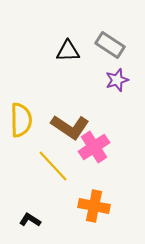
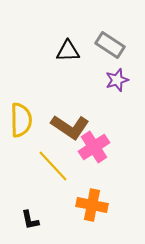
orange cross: moved 2 px left, 1 px up
black L-shape: rotated 135 degrees counterclockwise
